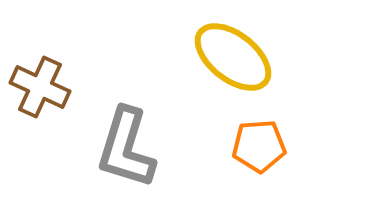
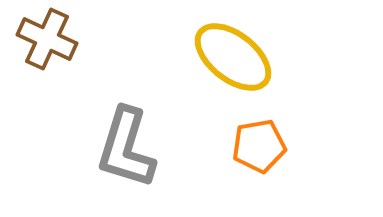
brown cross: moved 7 px right, 48 px up
orange pentagon: rotated 6 degrees counterclockwise
